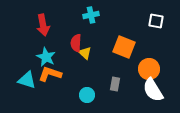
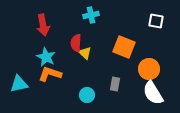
cyan triangle: moved 8 px left, 4 px down; rotated 30 degrees counterclockwise
white semicircle: moved 3 px down
